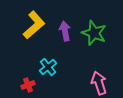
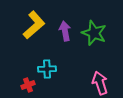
cyan cross: moved 1 px left, 2 px down; rotated 36 degrees clockwise
pink arrow: moved 1 px right
